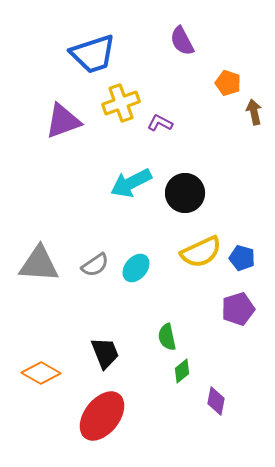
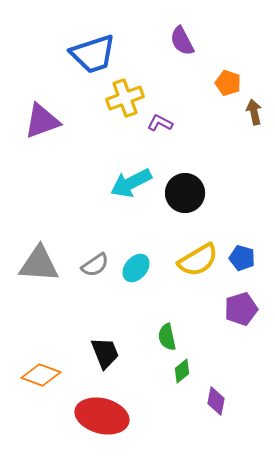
yellow cross: moved 4 px right, 5 px up
purple triangle: moved 21 px left
yellow semicircle: moved 3 px left, 8 px down; rotated 6 degrees counterclockwise
purple pentagon: moved 3 px right
orange diamond: moved 2 px down; rotated 9 degrees counterclockwise
red ellipse: rotated 66 degrees clockwise
